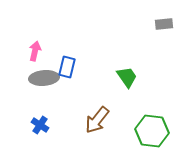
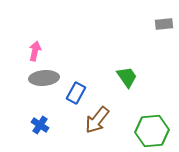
blue rectangle: moved 9 px right, 26 px down; rotated 15 degrees clockwise
green hexagon: rotated 12 degrees counterclockwise
